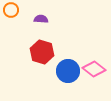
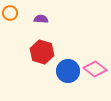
orange circle: moved 1 px left, 3 px down
pink diamond: moved 1 px right
